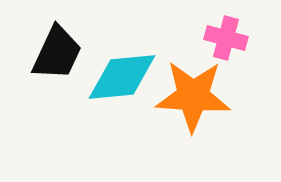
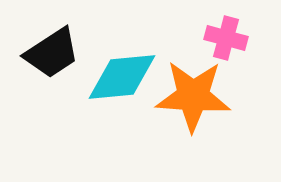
black trapezoid: moved 5 px left; rotated 32 degrees clockwise
